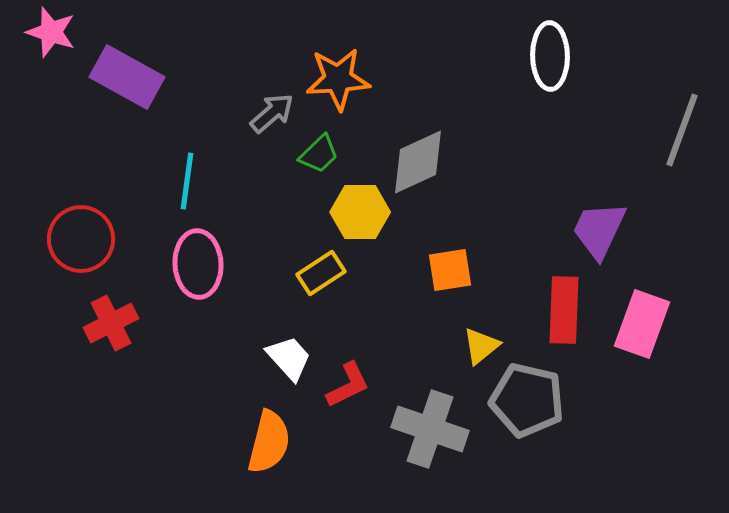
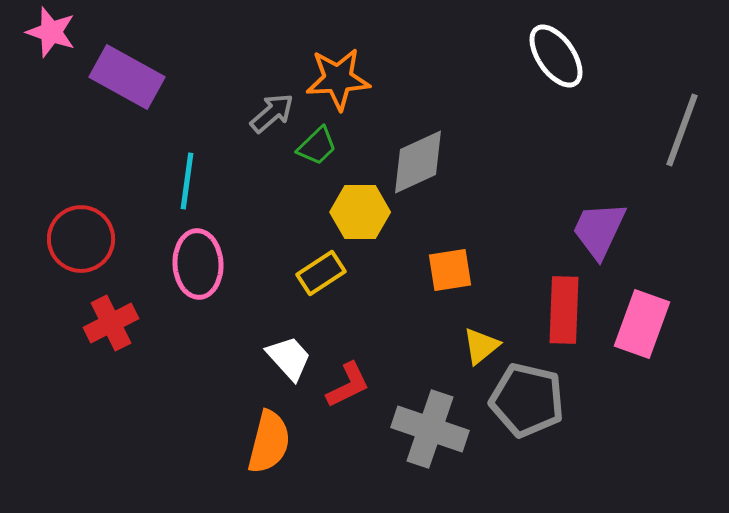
white ellipse: moved 6 px right; rotated 34 degrees counterclockwise
green trapezoid: moved 2 px left, 8 px up
